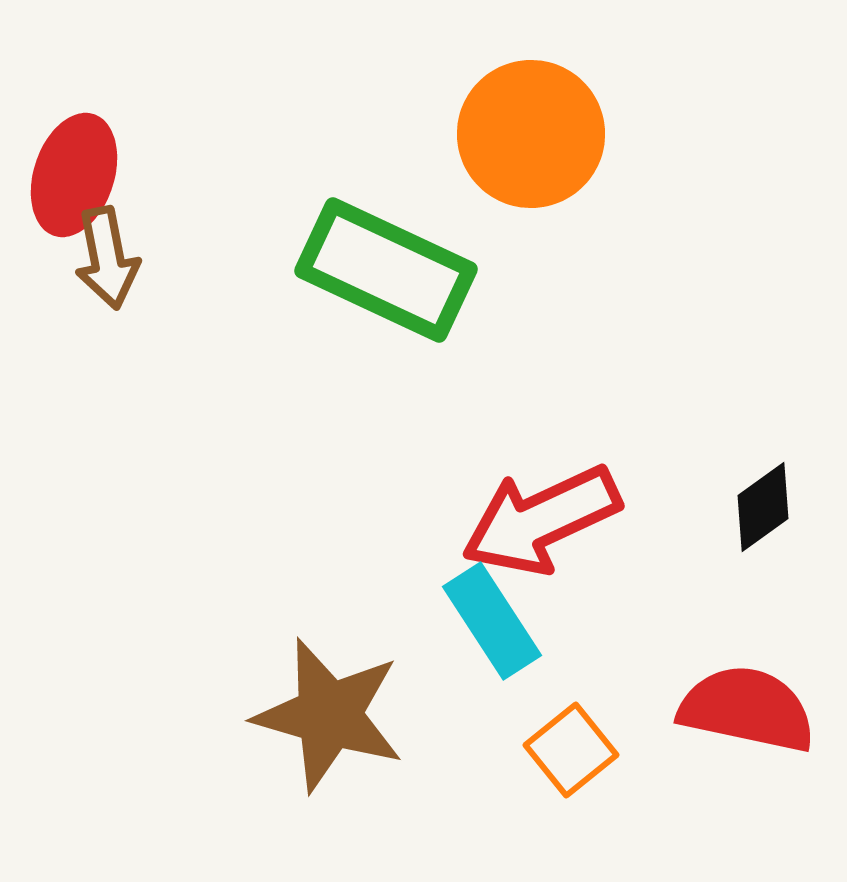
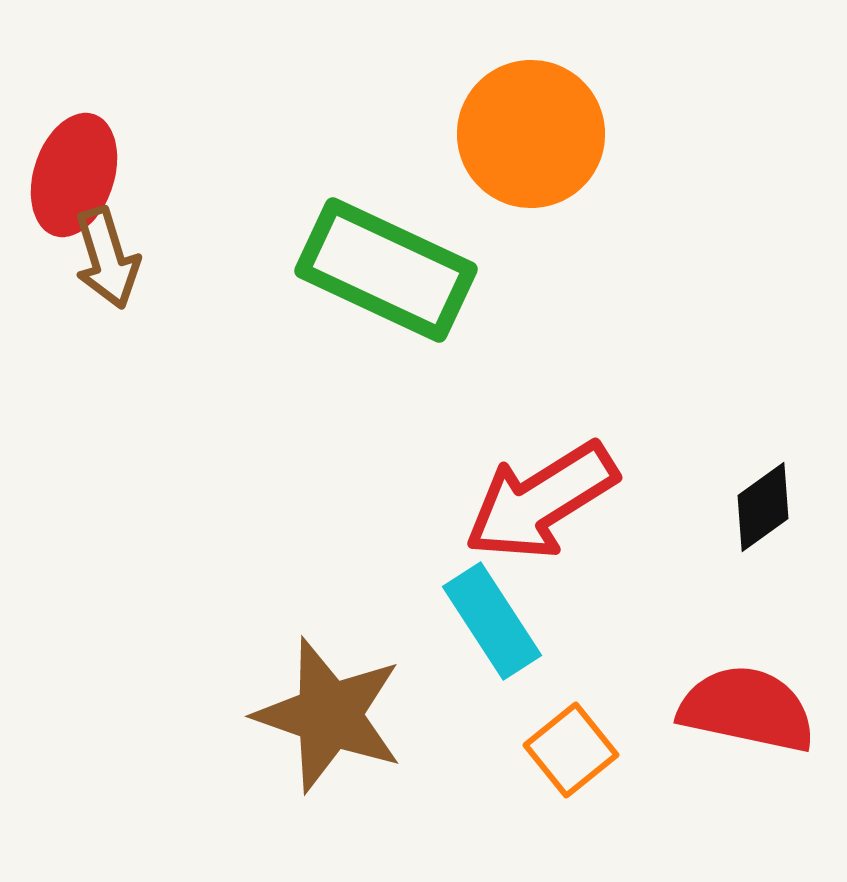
brown arrow: rotated 6 degrees counterclockwise
red arrow: moved 19 px up; rotated 7 degrees counterclockwise
brown star: rotated 3 degrees clockwise
